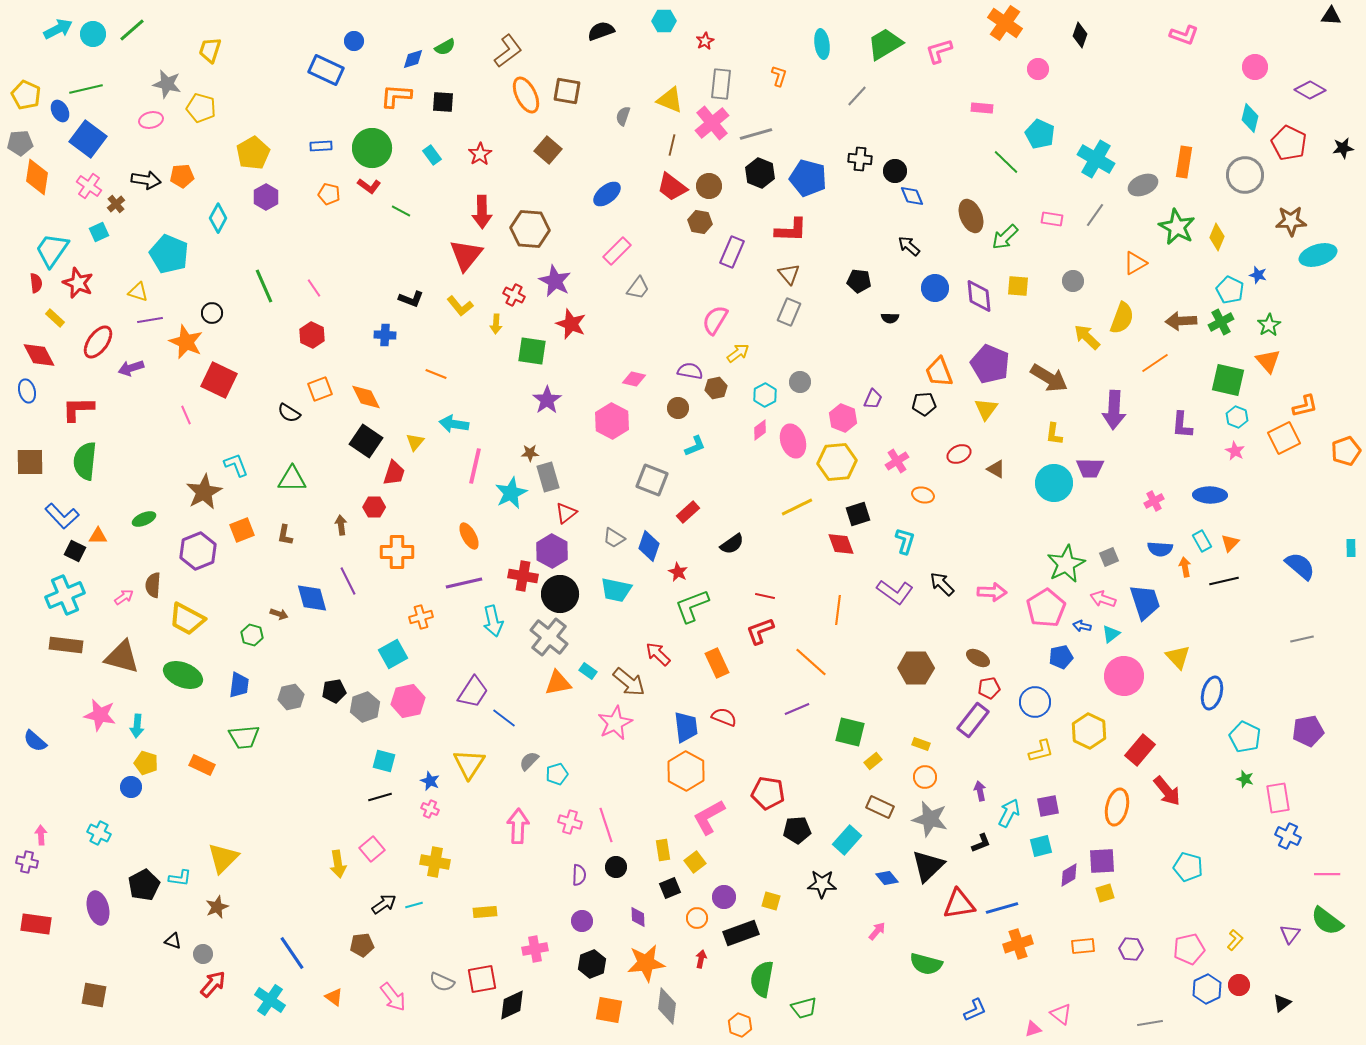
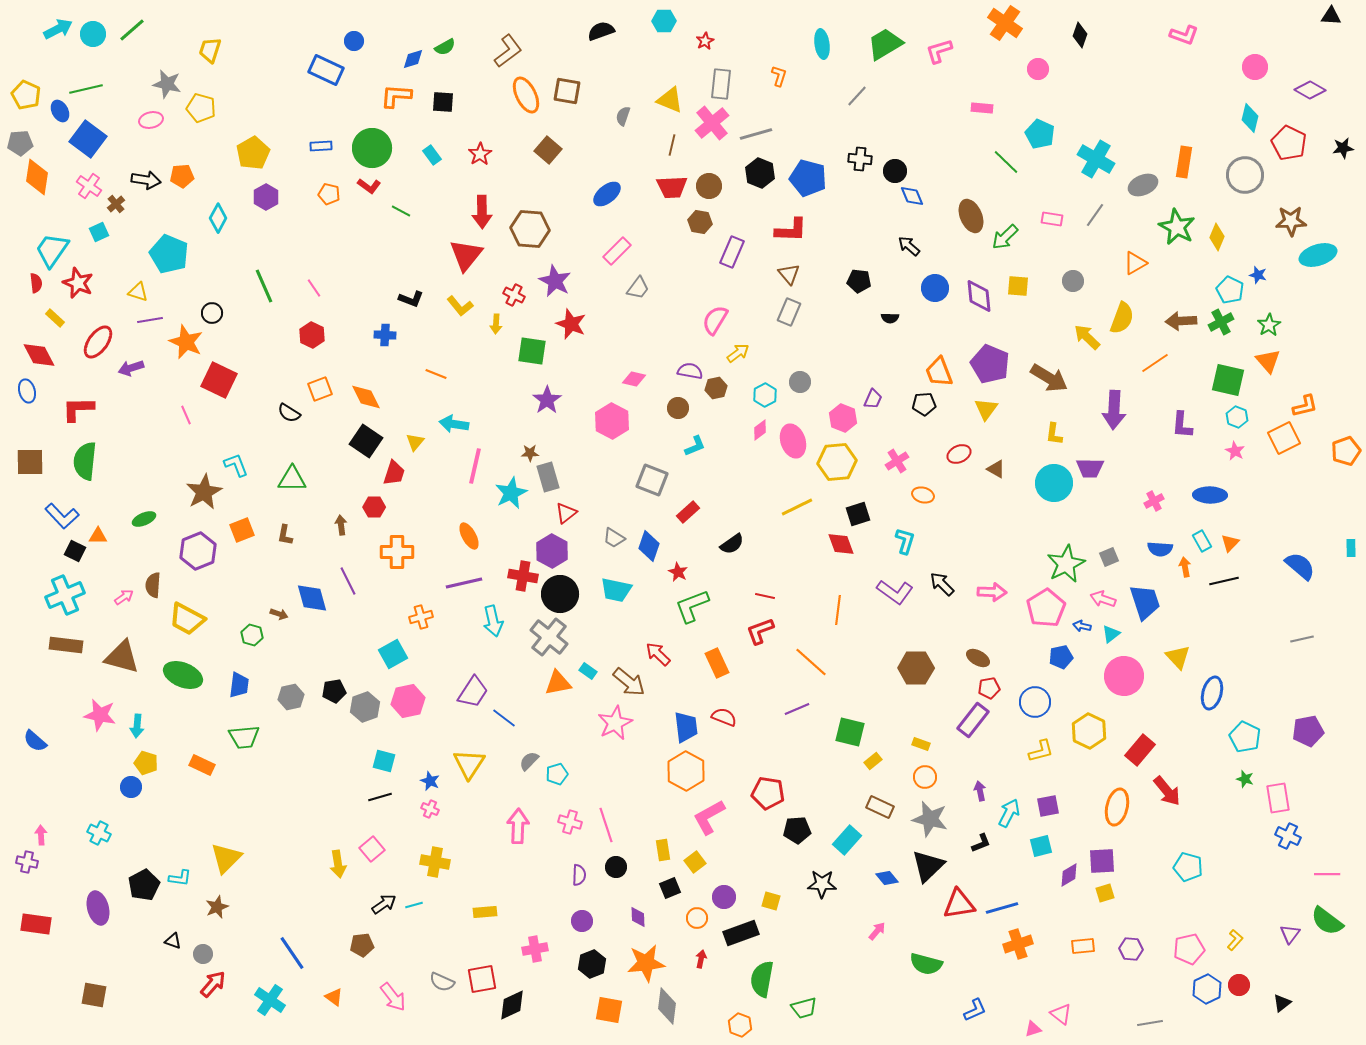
red trapezoid at (672, 187): rotated 40 degrees counterclockwise
yellow triangle at (223, 858): moved 3 px right
